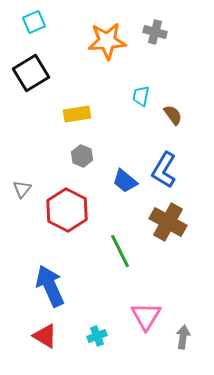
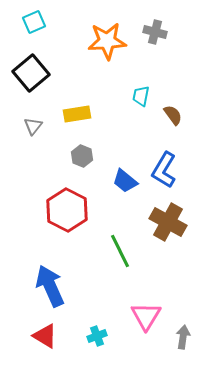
black square: rotated 9 degrees counterclockwise
gray triangle: moved 11 px right, 63 px up
